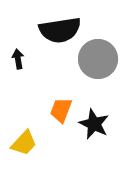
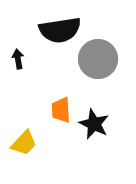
orange trapezoid: rotated 24 degrees counterclockwise
